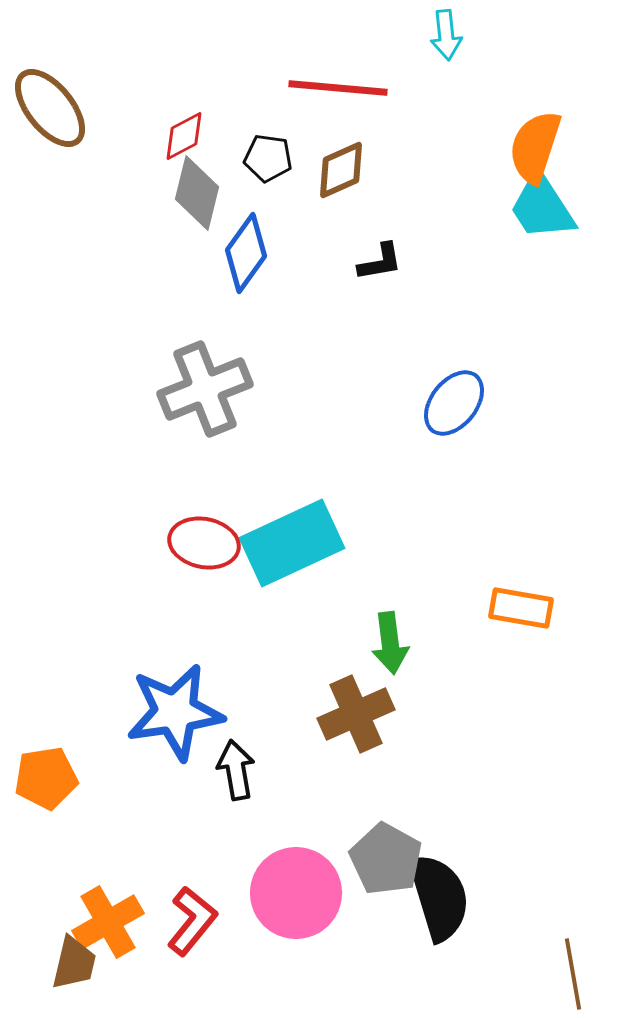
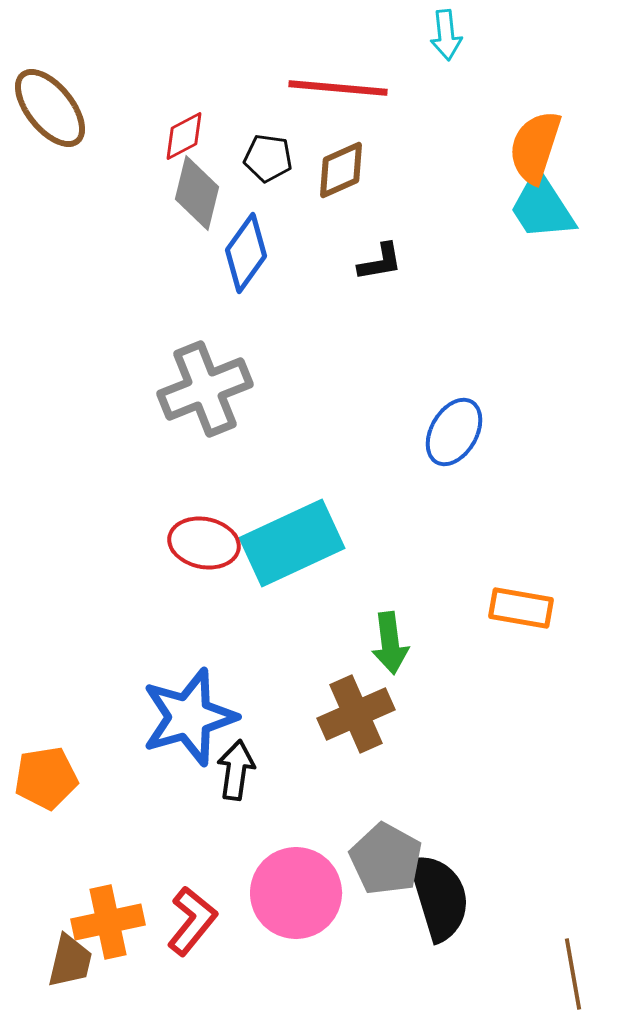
blue ellipse: moved 29 px down; rotated 8 degrees counterclockwise
blue star: moved 14 px right, 5 px down; rotated 8 degrees counterclockwise
black arrow: rotated 18 degrees clockwise
orange cross: rotated 18 degrees clockwise
brown trapezoid: moved 4 px left, 2 px up
